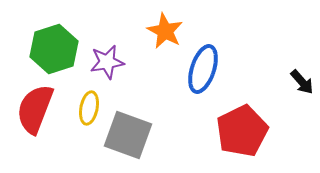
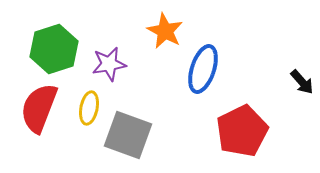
purple star: moved 2 px right, 2 px down
red semicircle: moved 4 px right, 1 px up
